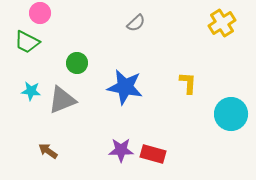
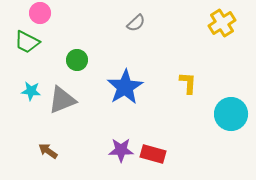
green circle: moved 3 px up
blue star: rotated 30 degrees clockwise
